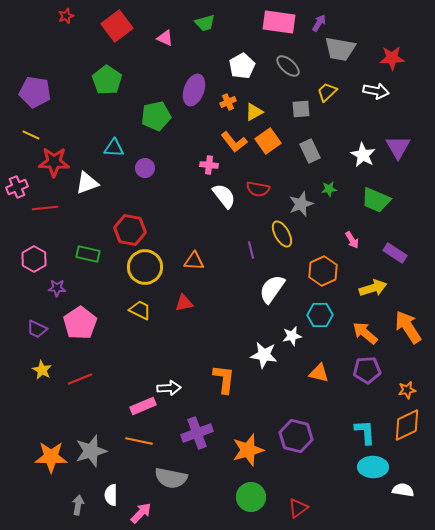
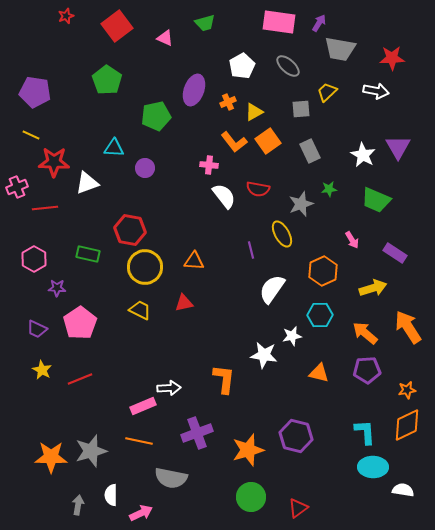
pink arrow at (141, 513): rotated 20 degrees clockwise
